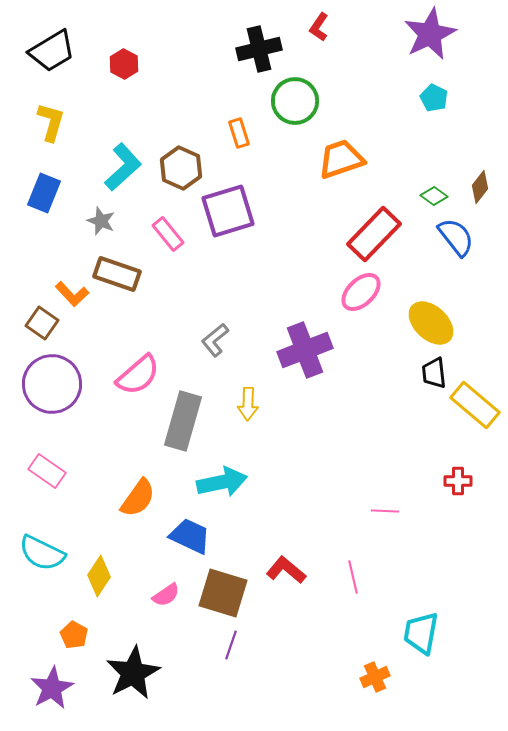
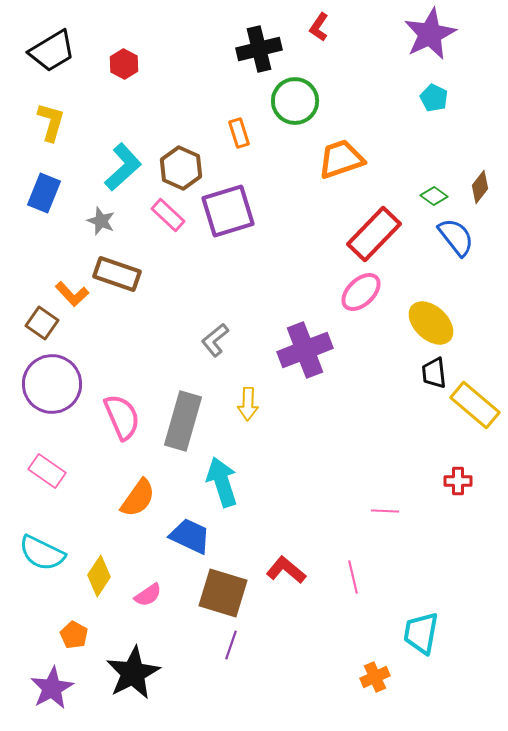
pink rectangle at (168, 234): moved 19 px up; rotated 8 degrees counterclockwise
pink semicircle at (138, 375): moved 16 px left, 42 px down; rotated 72 degrees counterclockwise
cyan arrow at (222, 482): rotated 96 degrees counterclockwise
pink semicircle at (166, 595): moved 18 px left
